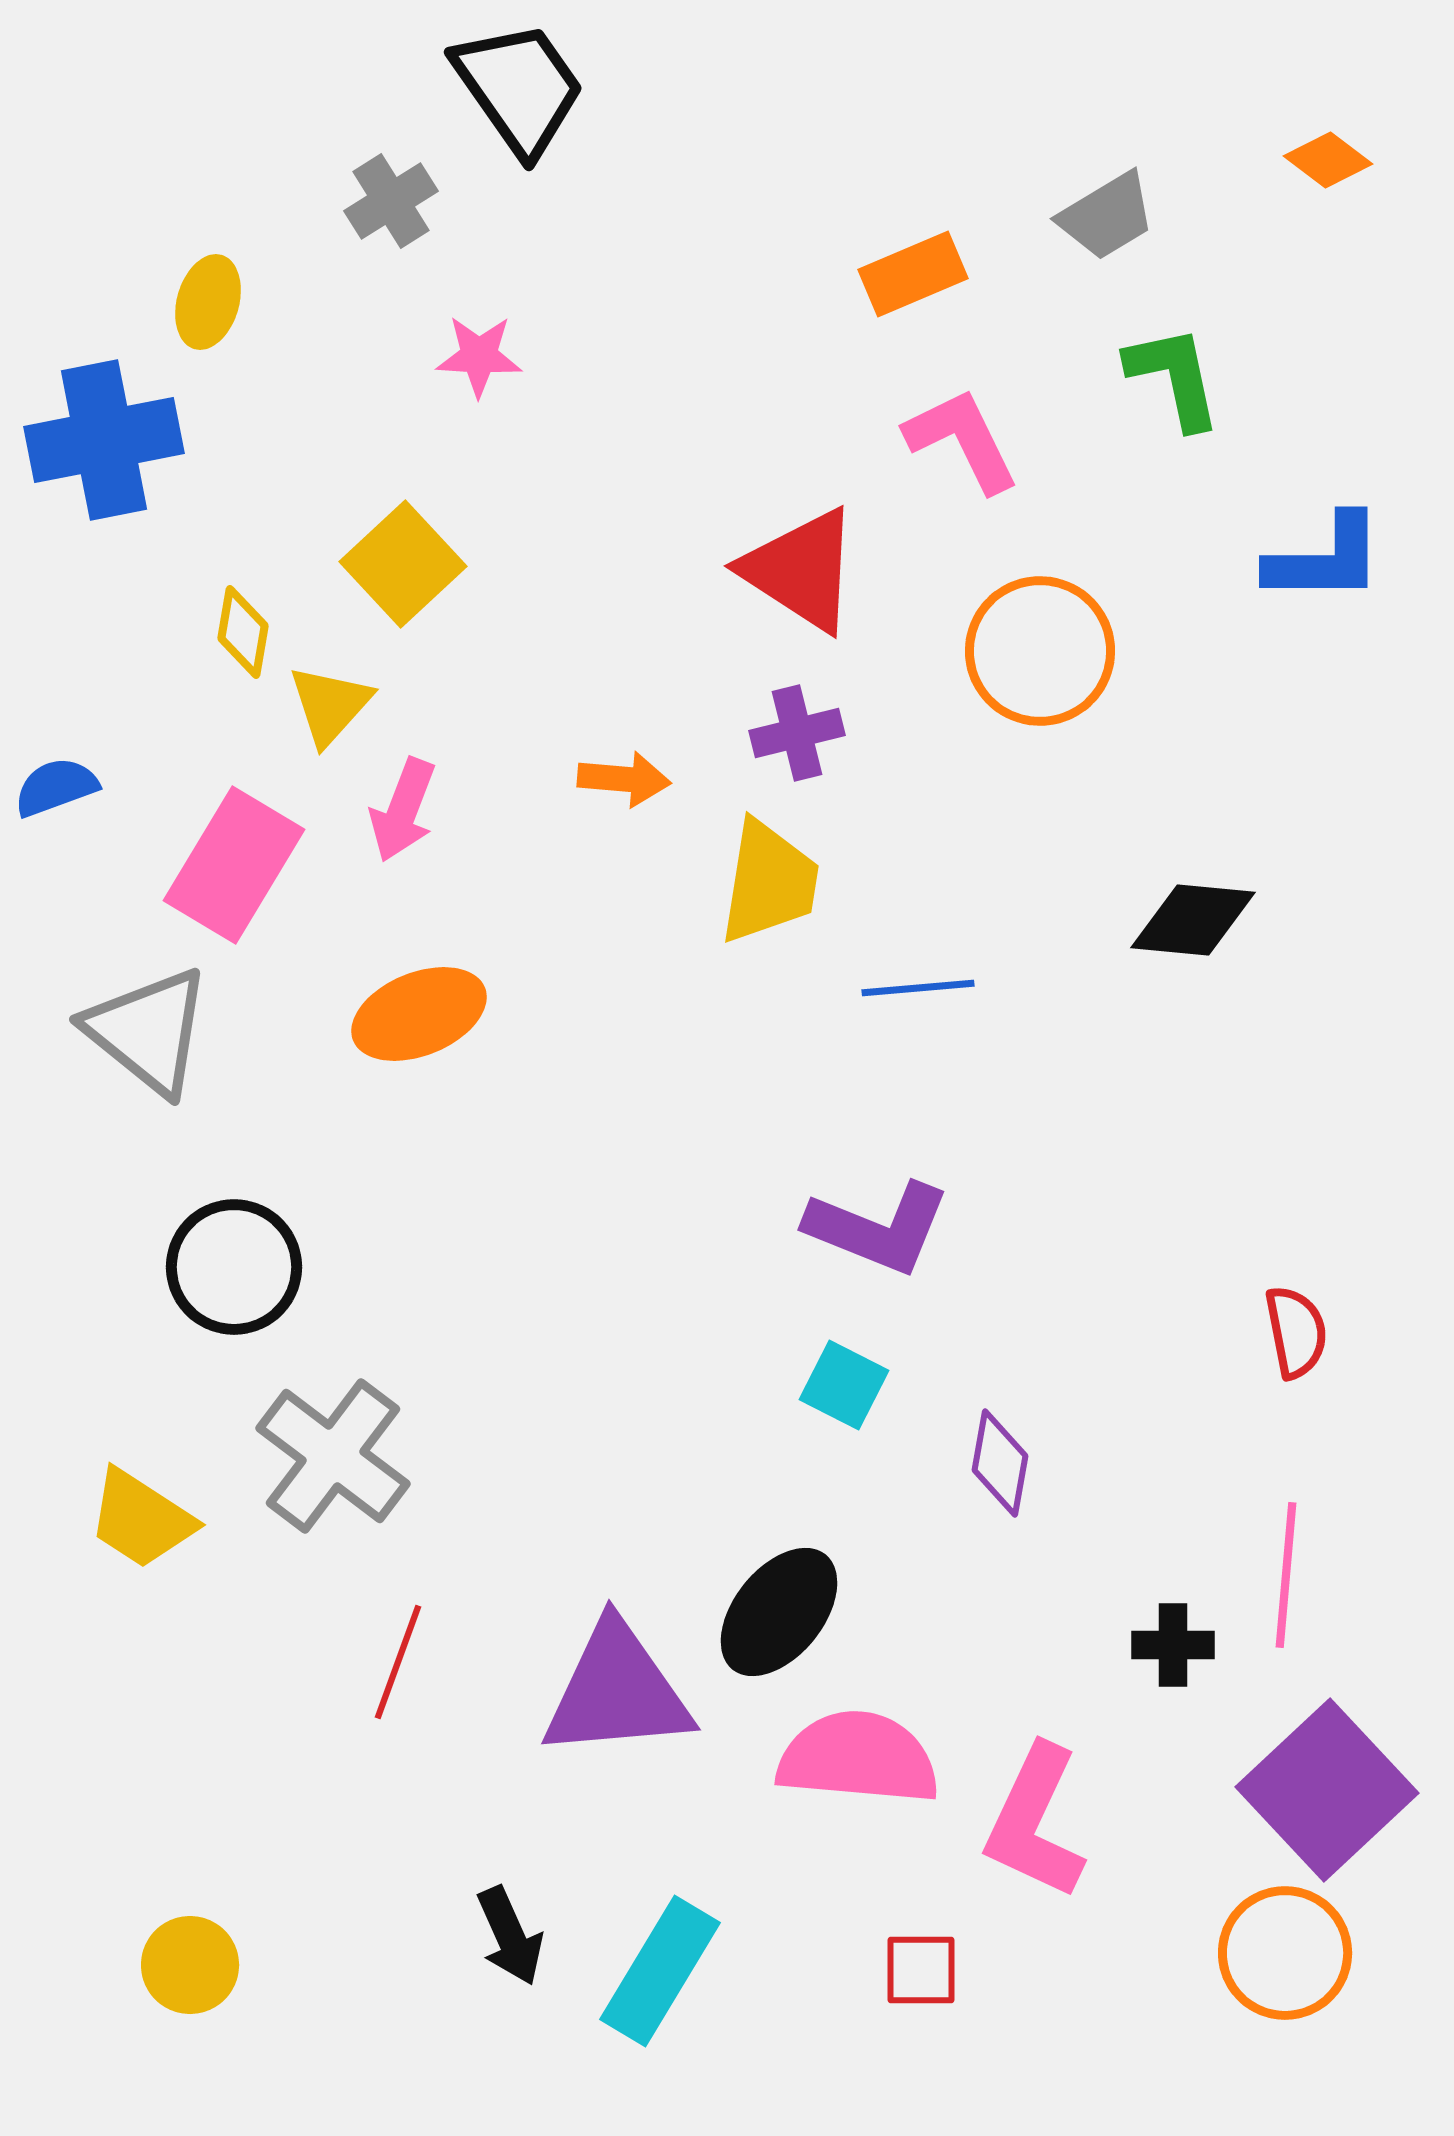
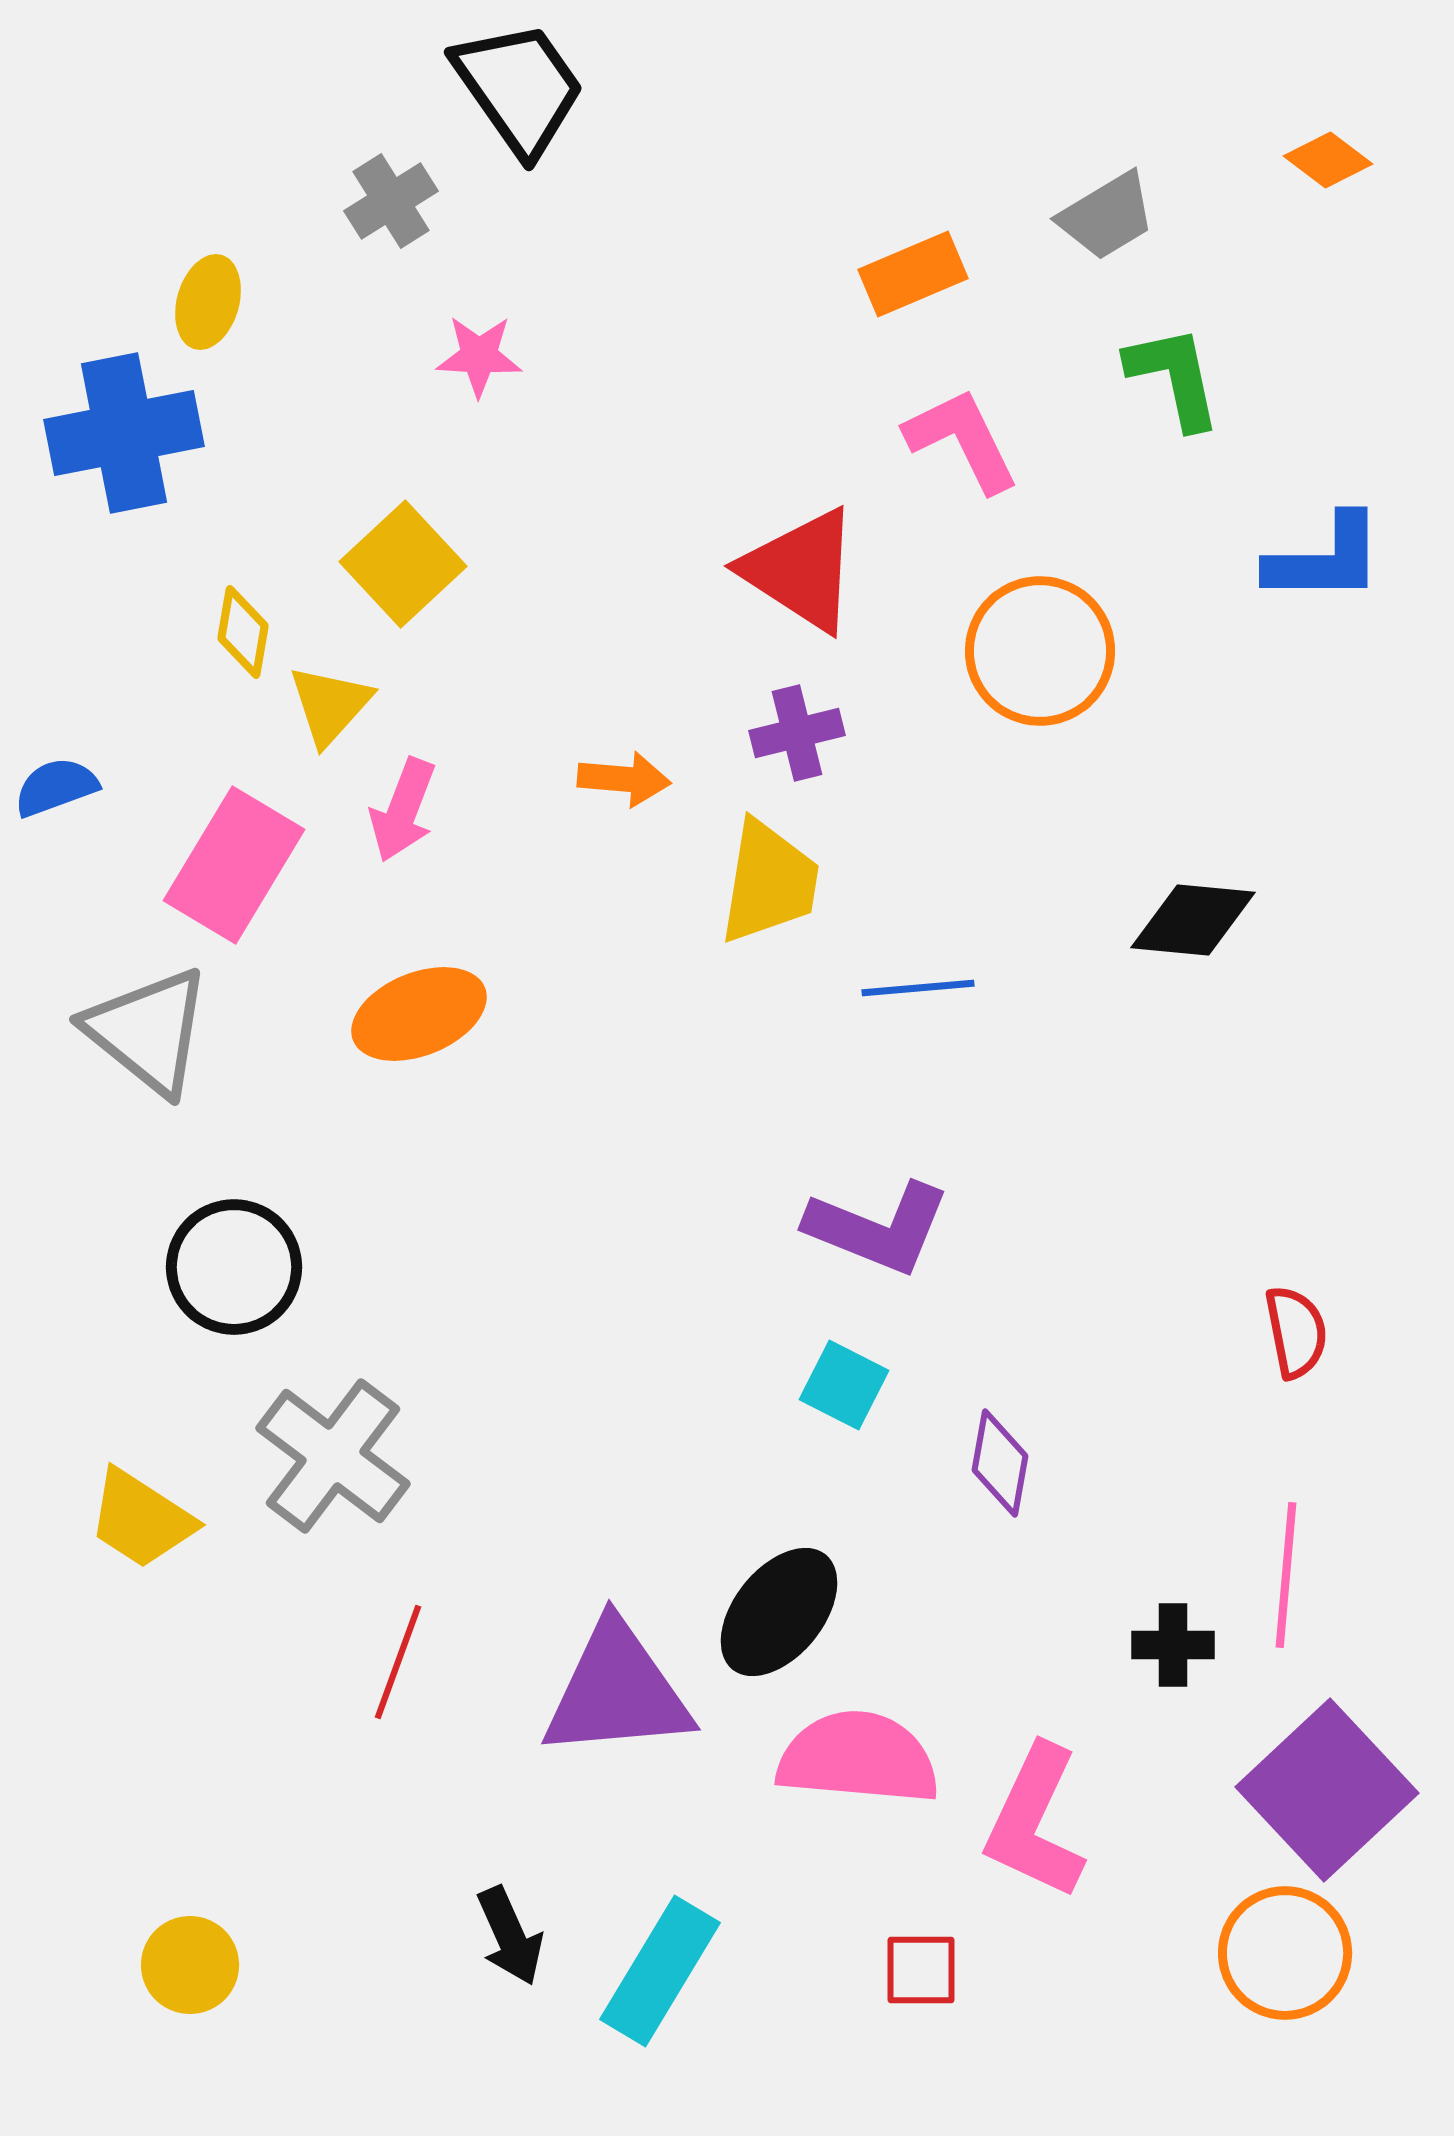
blue cross at (104, 440): moved 20 px right, 7 px up
